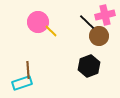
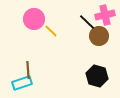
pink circle: moved 4 px left, 3 px up
black hexagon: moved 8 px right, 10 px down; rotated 25 degrees counterclockwise
